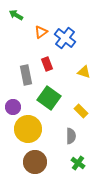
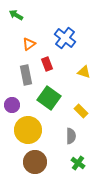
orange triangle: moved 12 px left, 12 px down
purple circle: moved 1 px left, 2 px up
yellow circle: moved 1 px down
